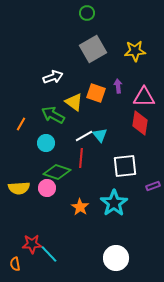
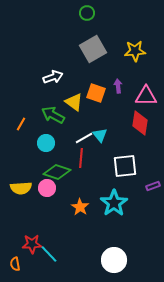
pink triangle: moved 2 px right, 1 px up
white line: moved 2 px down
yellow semicircle: moved 2 px right
white circle: moved 2 px left, 2 px down
